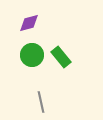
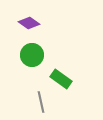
purple diamond: rotated 50 degrees clockwise
green rectangle: moved 22 px down; rotated 15 degrees counterclockwise
